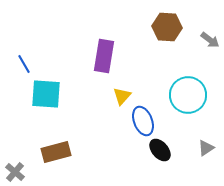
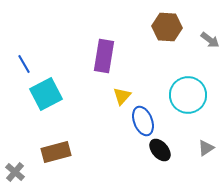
cyan square: rotated 32 degrees counterclockwise
